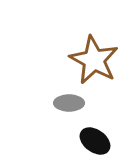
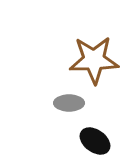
brown star: rotated 30 degrees counterclockwise
